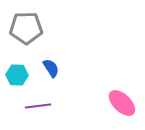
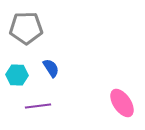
pink ellipse: rotated 12 degrees clockwise
